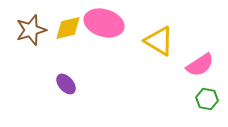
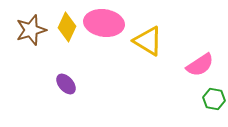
pink ellipse: rotated 9 degrees counterclockwise
yellow diamond: moved 1 px left, 1 px up; rotated 52 degrees counterclockwise
yellow triangle: moved 11 px left
green hexagon: moved 7 px right
